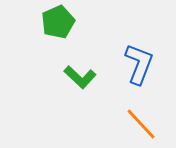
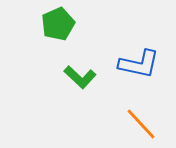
green pentagon: moved 2 px down
blue L-shape: rotated 81 degrees clockwise
